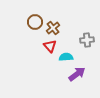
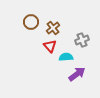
brown circle: moved 4 px left
gray cross: moved 5 px left; rotated 16 degrees counterclockwise
